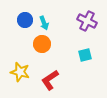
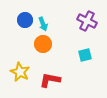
cyan arrow: moved 1 px left, 1 px down
orange circle: moved 1 px right
yellow star: rotated 12 degrees clockwise
red L-shape: rotated 45 degrees clockwise
